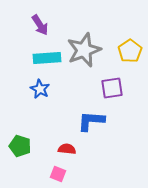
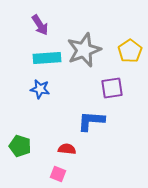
blue star: rotated 18 degrees counterclockwise
